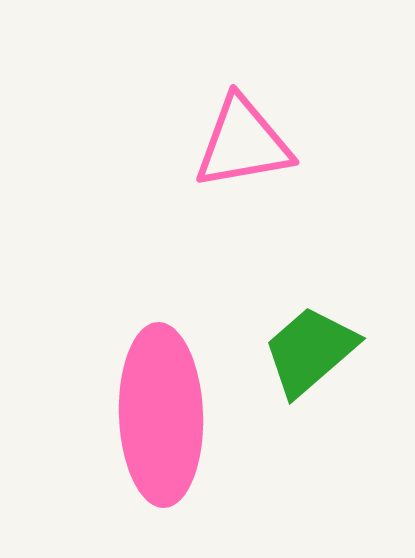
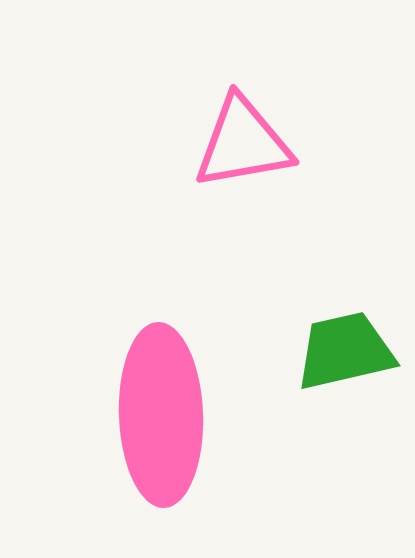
green trapezoid: moved 35 px right; rotated 28 degrees clockwise
